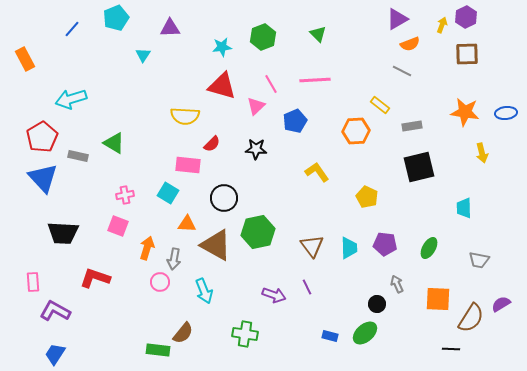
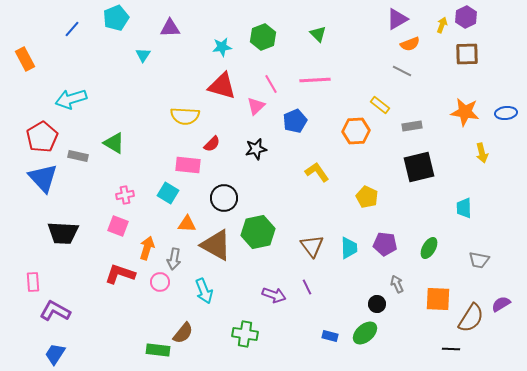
black star at (256, 149): rotated 15 degrees counterclockwise
red L-shape at (95, 278): moved 25 px right, 4 px up
